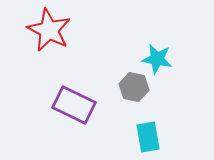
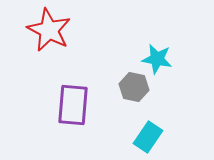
purple rectangle: moved 1 px left; rotated 69 degrees clockwise
cyan rectangle: rotated 44 degrees clockwise
